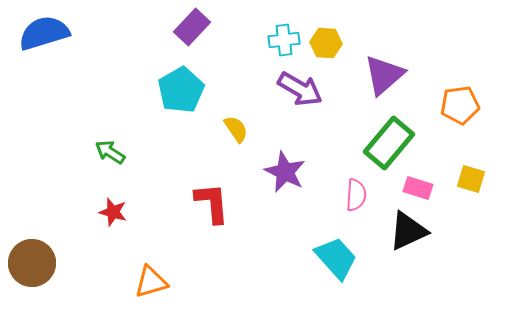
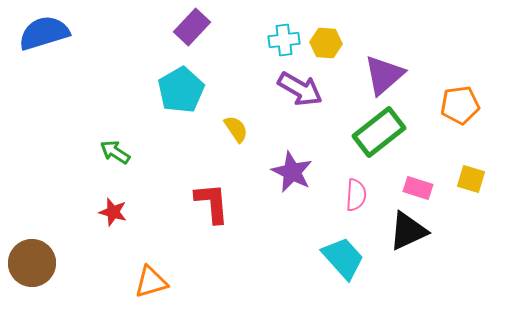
green rectangle: moved 10 px left, 11 px up; rotated 12 degrees clockwise
green arrow: moved 5 px right
purple star: moved 7 px right
cyan trapezoid: moved 7 px right
